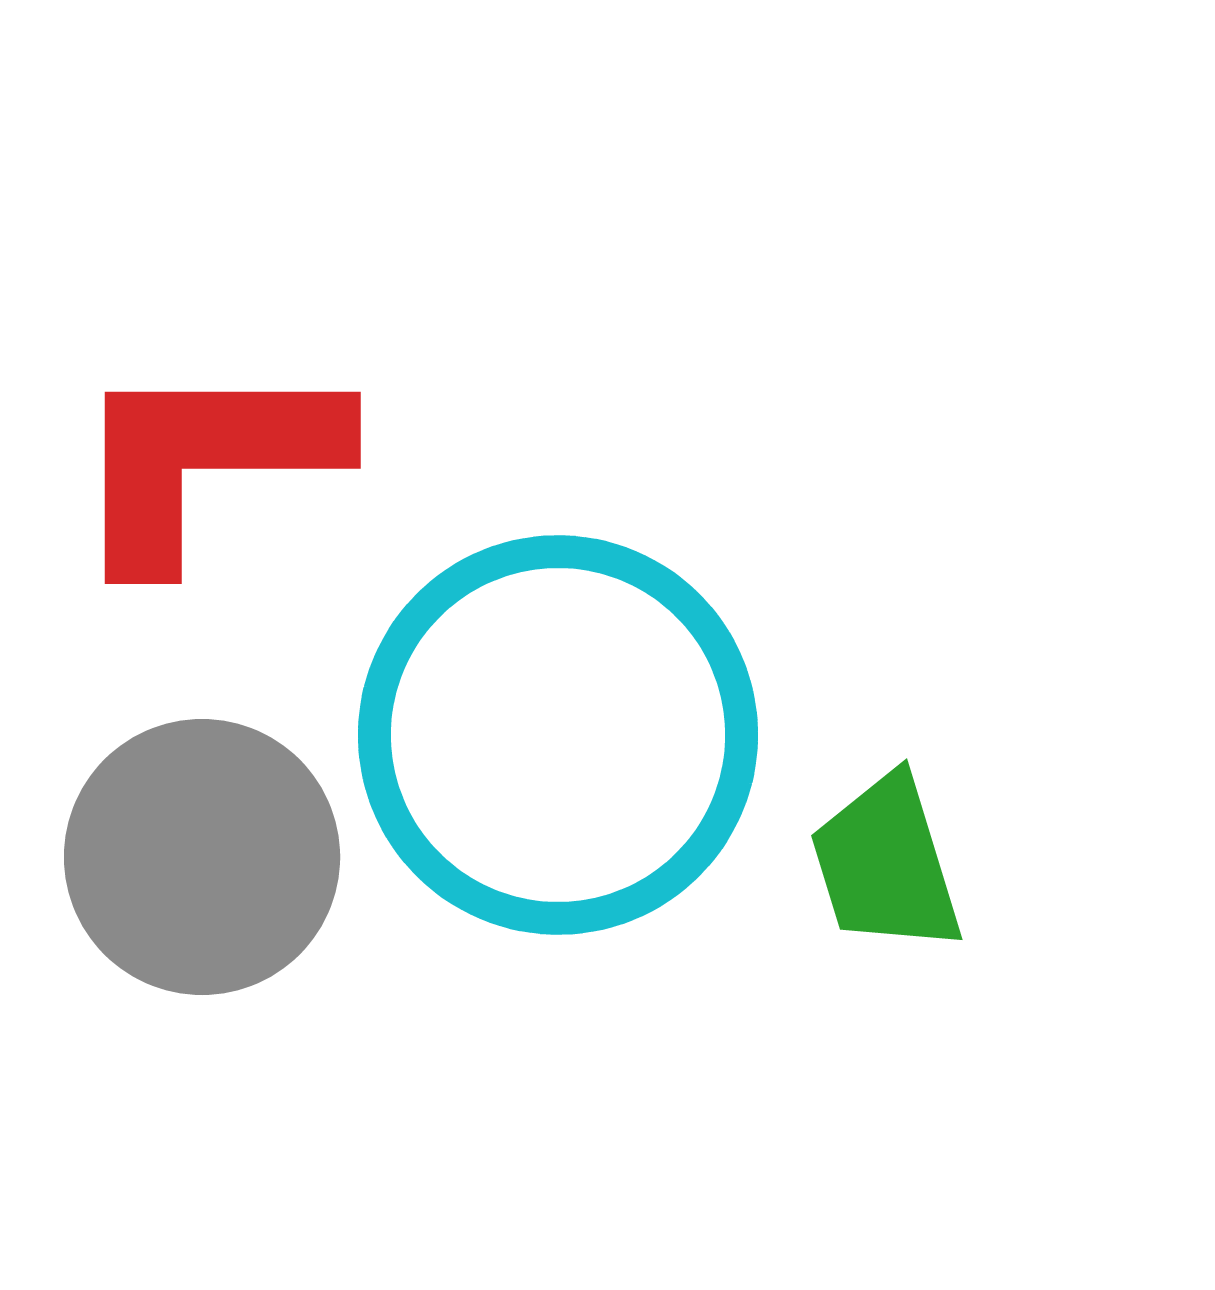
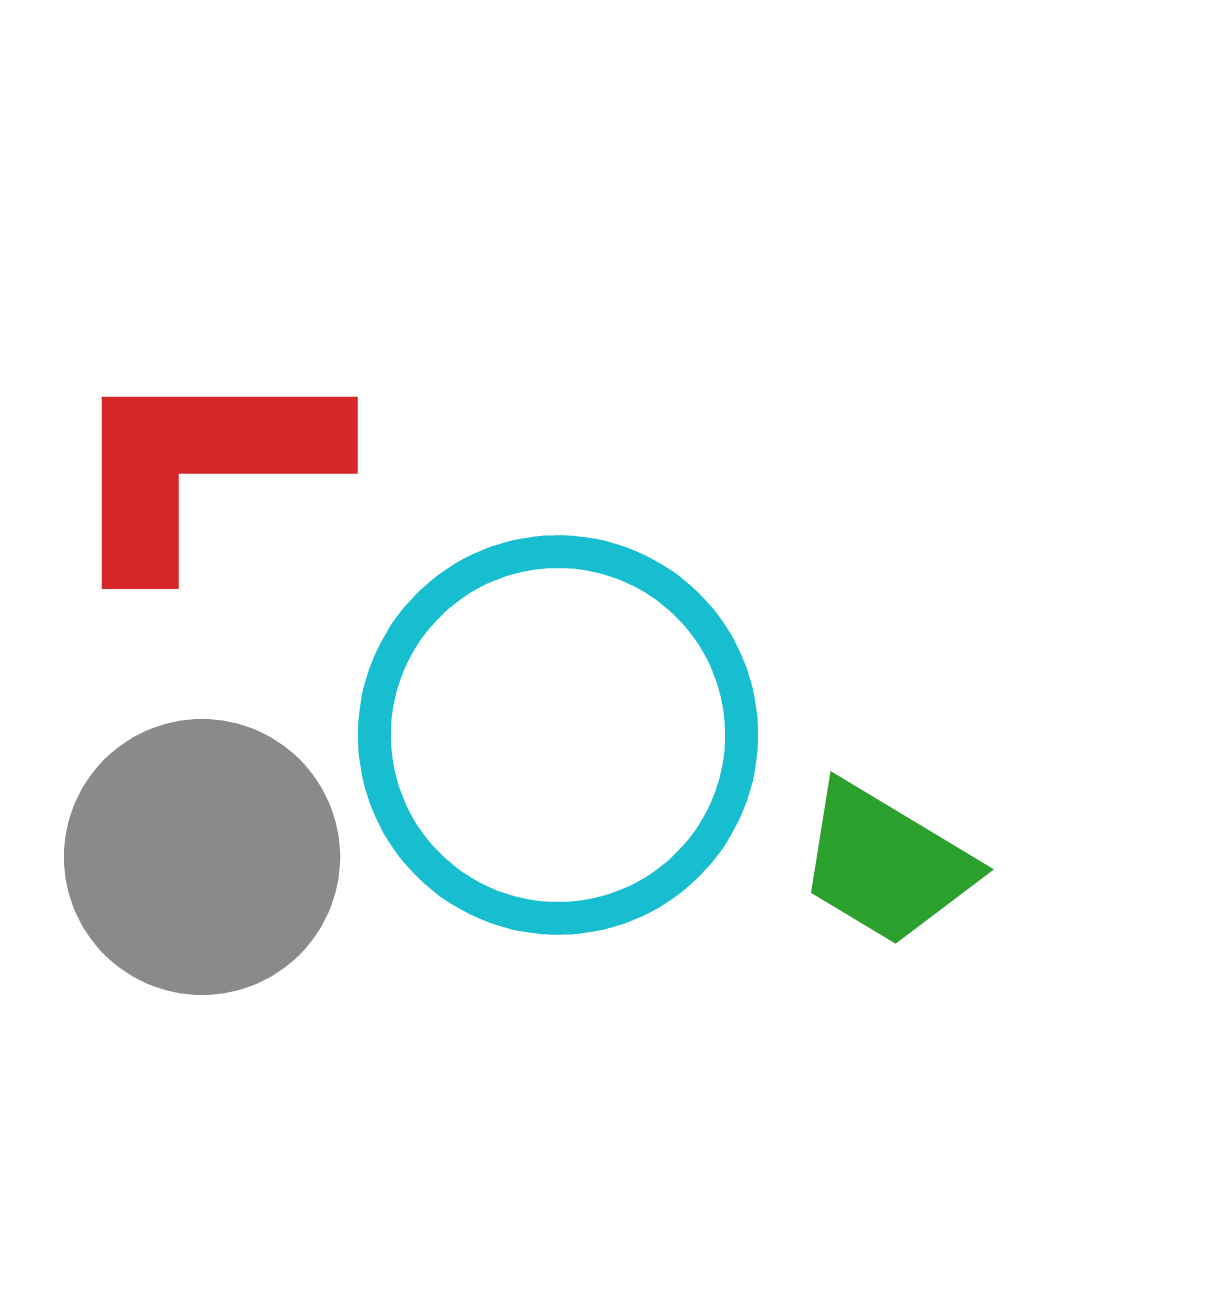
red L-shape: moved 3 px left, 5 px down
green trapezoid: rotated 42 degrees counterclockwise
